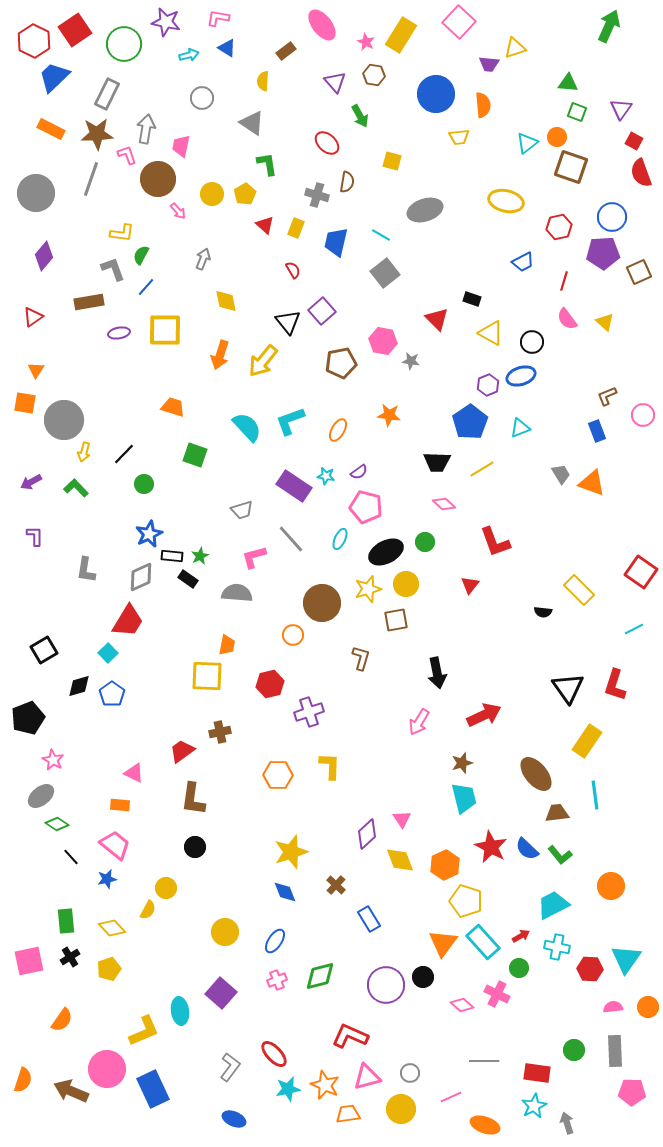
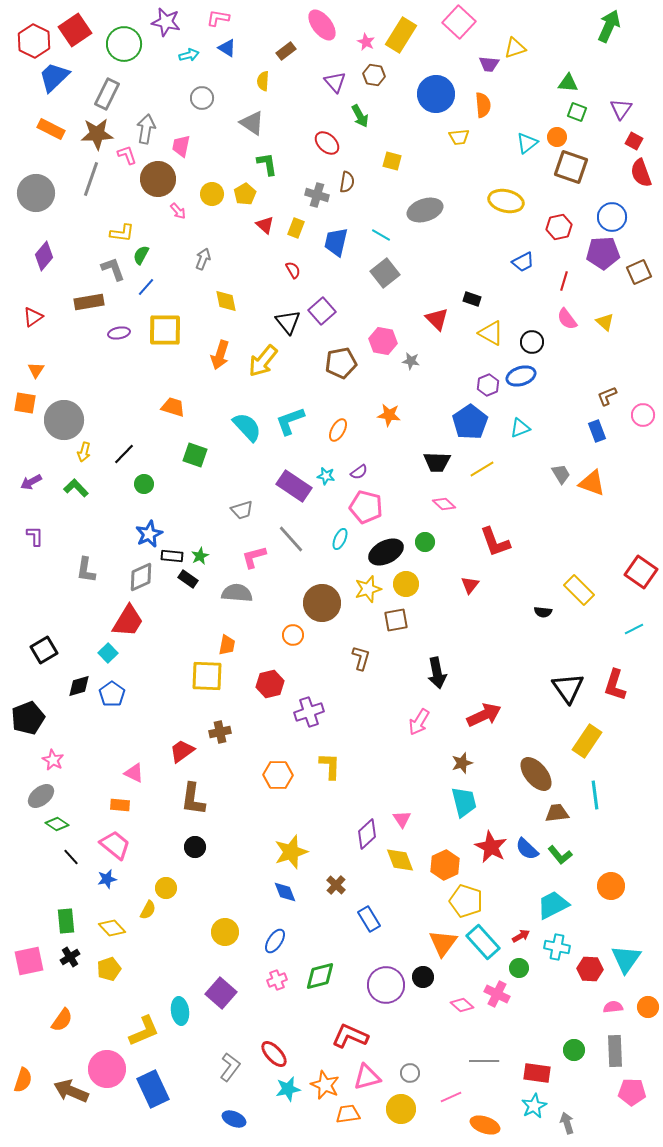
cyan trapezoid at (464, 798): moved 4 px down
